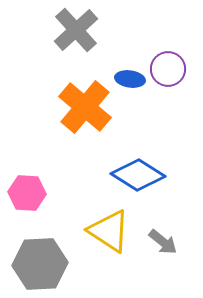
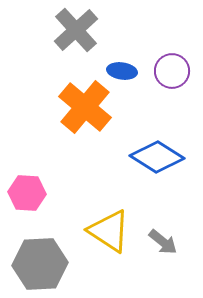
purple circle: moved 4 px right, 2 px down
blue ellipse: moved 8 px left, 8 px up
blue diamond: moved 19 px right, 18 px up
